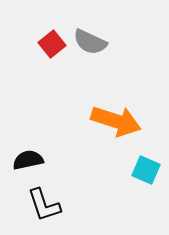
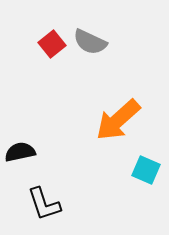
orange arrow: moved 2 px right, 1 px up; rotated 120 degrees clockwise
black semicircle: moved 8 px left, 8 px up
black L-shape: moved 1 px up
